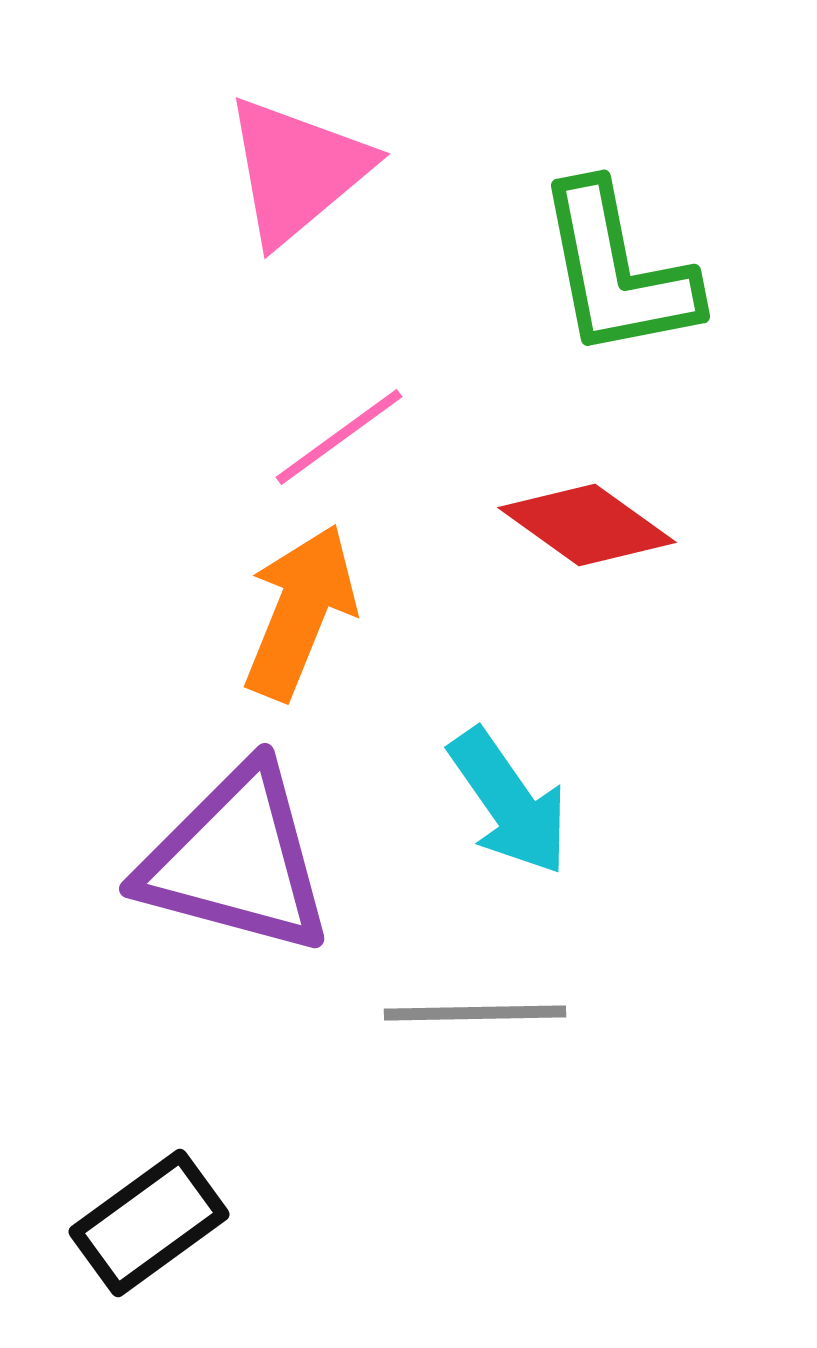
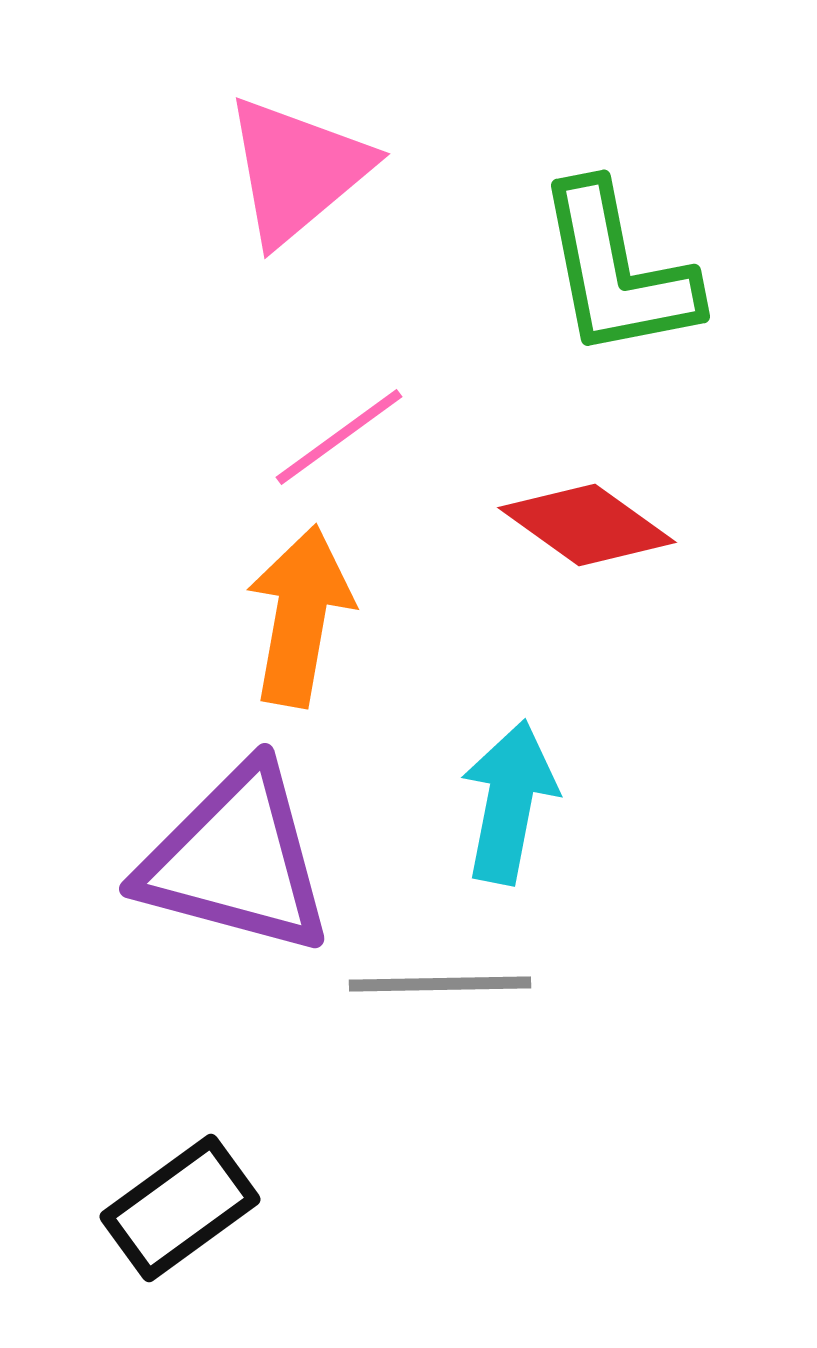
orange arrow: moved 4 px down; rotated 12 degrees counterclockwise
cyan arrow: rotated 134 degrees counterclockwise
gray line: moved 35 px left, 29 px up
black rectangle: moved 31 px right, 15 px up
